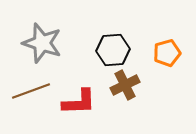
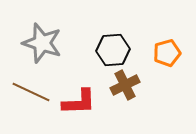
brown line: moved 1 px down; rotated 45 degrees clockwise
